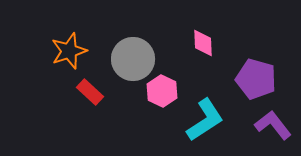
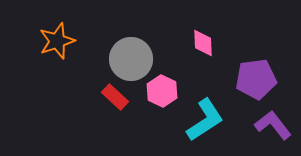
orange star: moved 12 px left, 10 px up
gray circle: moved 2 px left
purple pentagon: rotated 24 degrees counterclockwise
red rectangle: moved 25 px right, 5 px down
